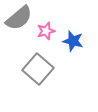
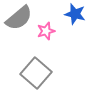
blue star: moved 2 px right, 27 px up
gray square: moved 2 px left, 4 px down
